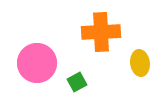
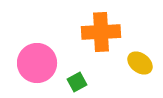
yellow ellipse: rotated 45 degrees counterclockwise
